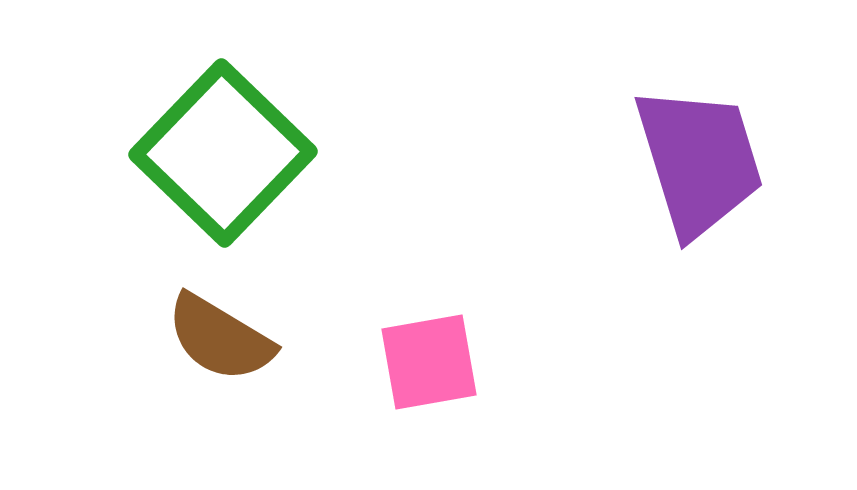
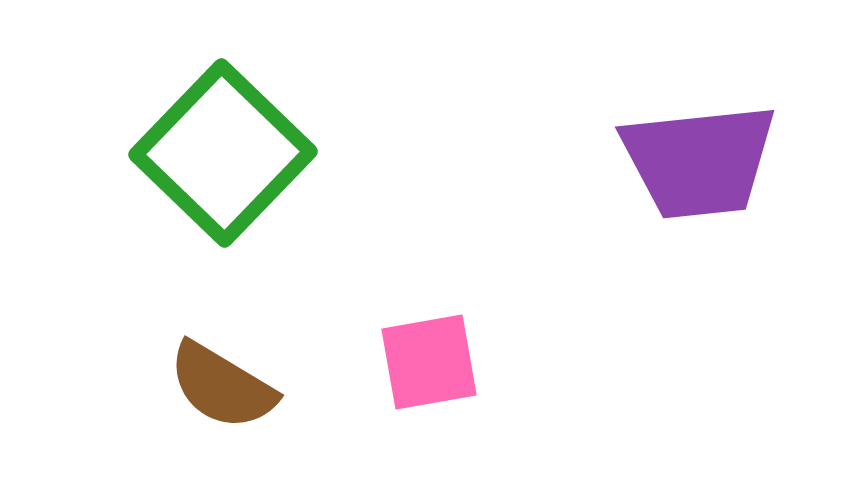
purple trapezoid: rotated 101 degrees clockwise
brown semicircle: moved 2 px right, 48 px down
